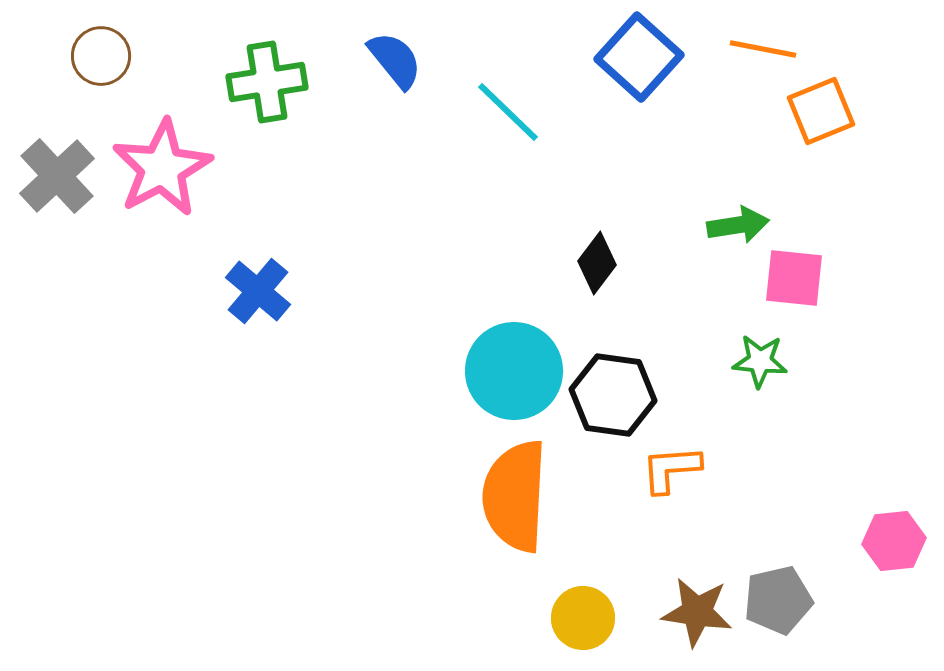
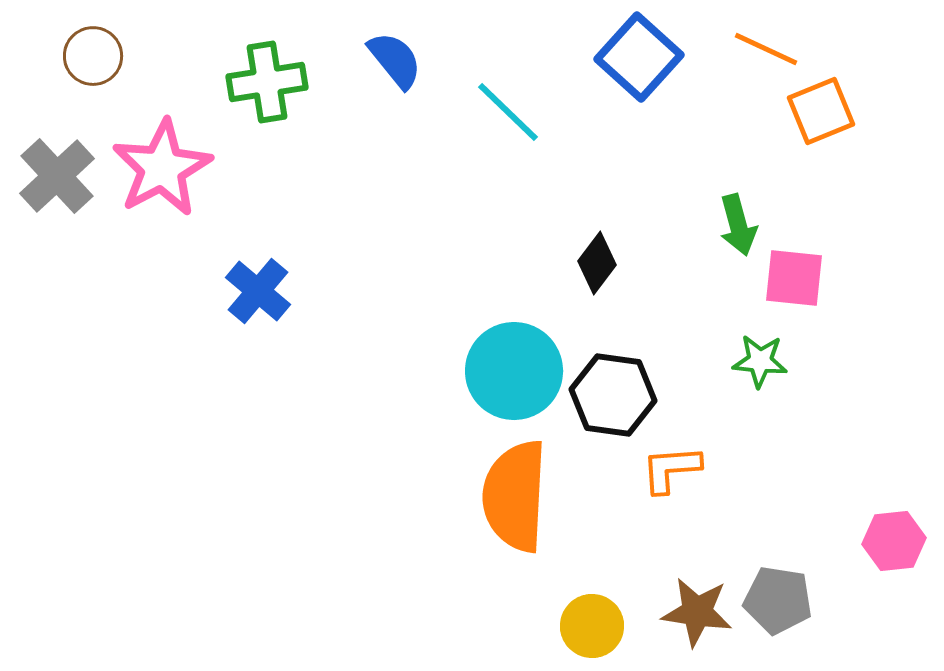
orange line: moved 3 px right; rotated 14 degrees clockwise
brown circle: moved 8 px left
green arrow: rotated 84 degrees clockwise
gray pentagon: rotated 22 degrees clockwise
yellow circle: moved 9 px right, 8 px down
